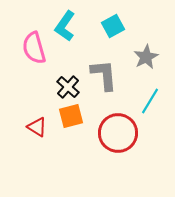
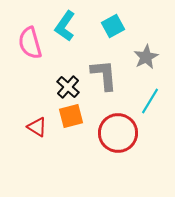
pink semicircle: moved 4 px left, 5 px up
